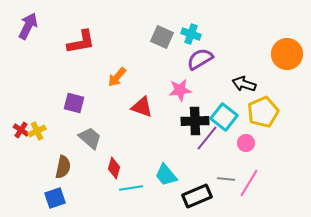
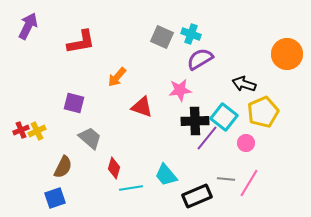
red cross: rotated 35 degrees clockwise
brown semicircle: rotated 15 degrees clockwise
